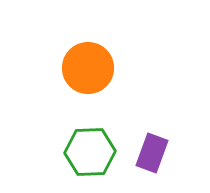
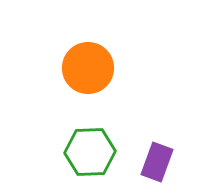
purple rectangle: moved 5 px right, 9 px down
